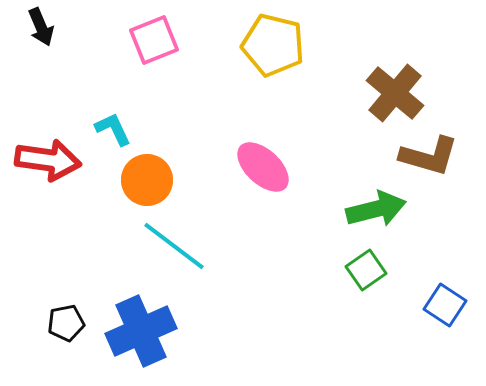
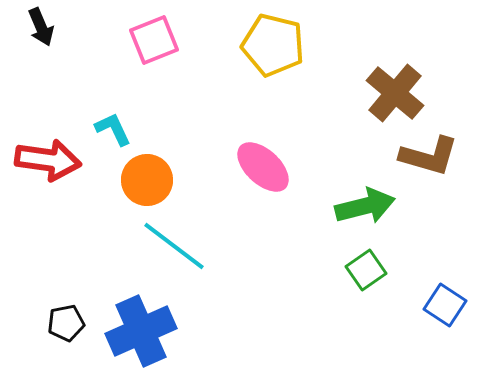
green arrow: moved 11 px left, 3 px up
